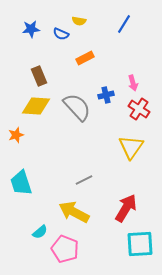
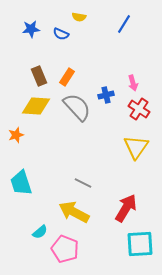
yellow semicircle: moved 4 px up
orange rectangle: moved 18 px left, 19 px down; rotated 30 degrees counterclockwise
yellow triangle: moved 5 px right
gray line: moved 1 px left, 3 px down; rotated 54 degrees clockwise
